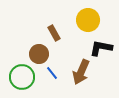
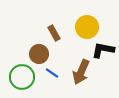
yellow circle: moved 1 px left, 7 px down
black L-shape: moved 2 px right, 2 px down
blue line: rotated 16 degrees counterclockwise
